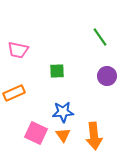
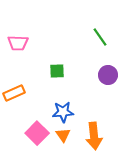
pink trapezoid: moved 7 px up; rotated 10 degrees counterclockwise
purple circle: moved 1 px right, 1 px up
pink square: moved 1 px right; rotated 20 degrees clockwise
